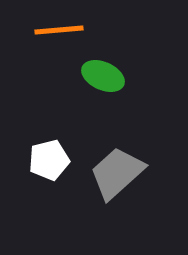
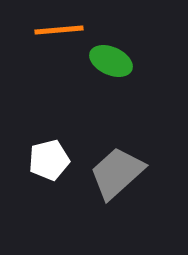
green ellipse: moved 8 px right, 15 px up
